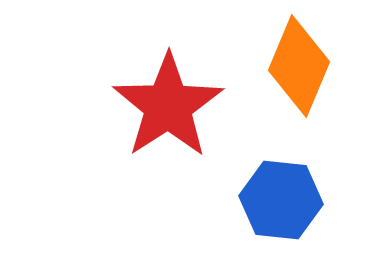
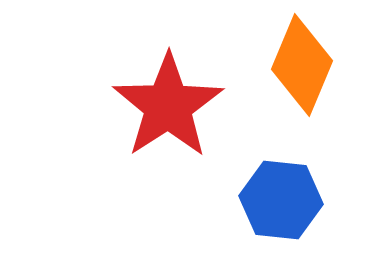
orange diamond: moved 3 px right, 1 px up
